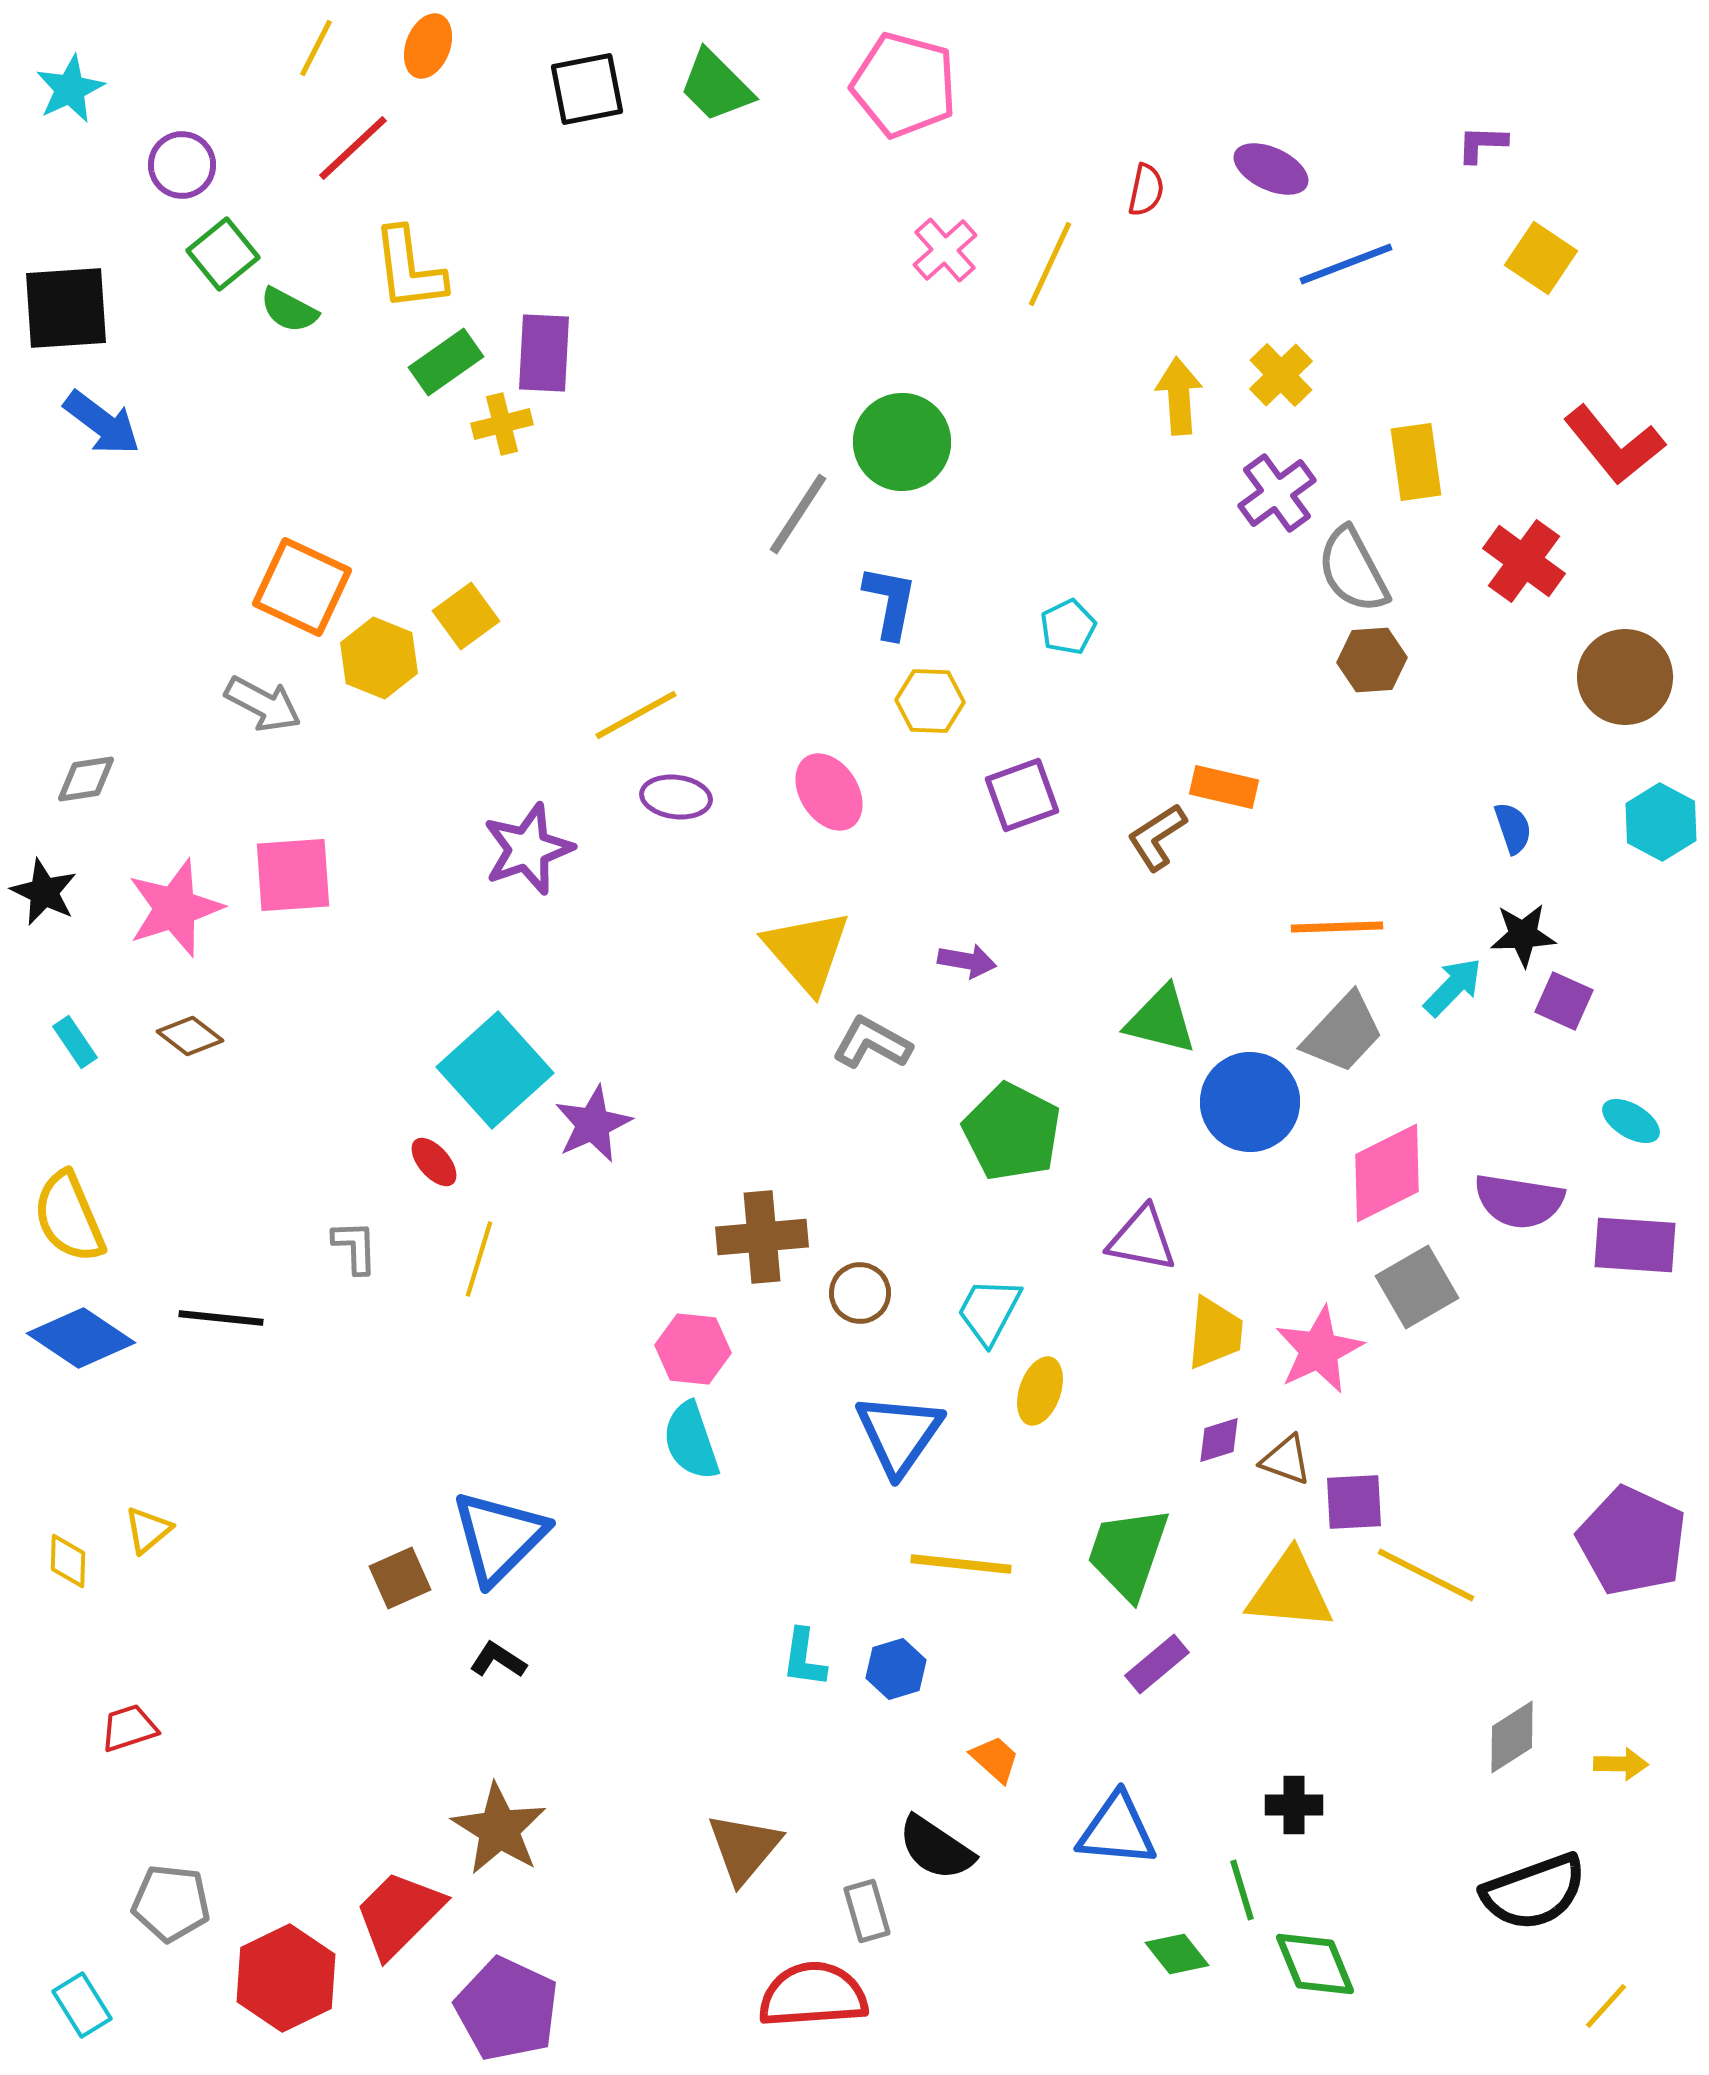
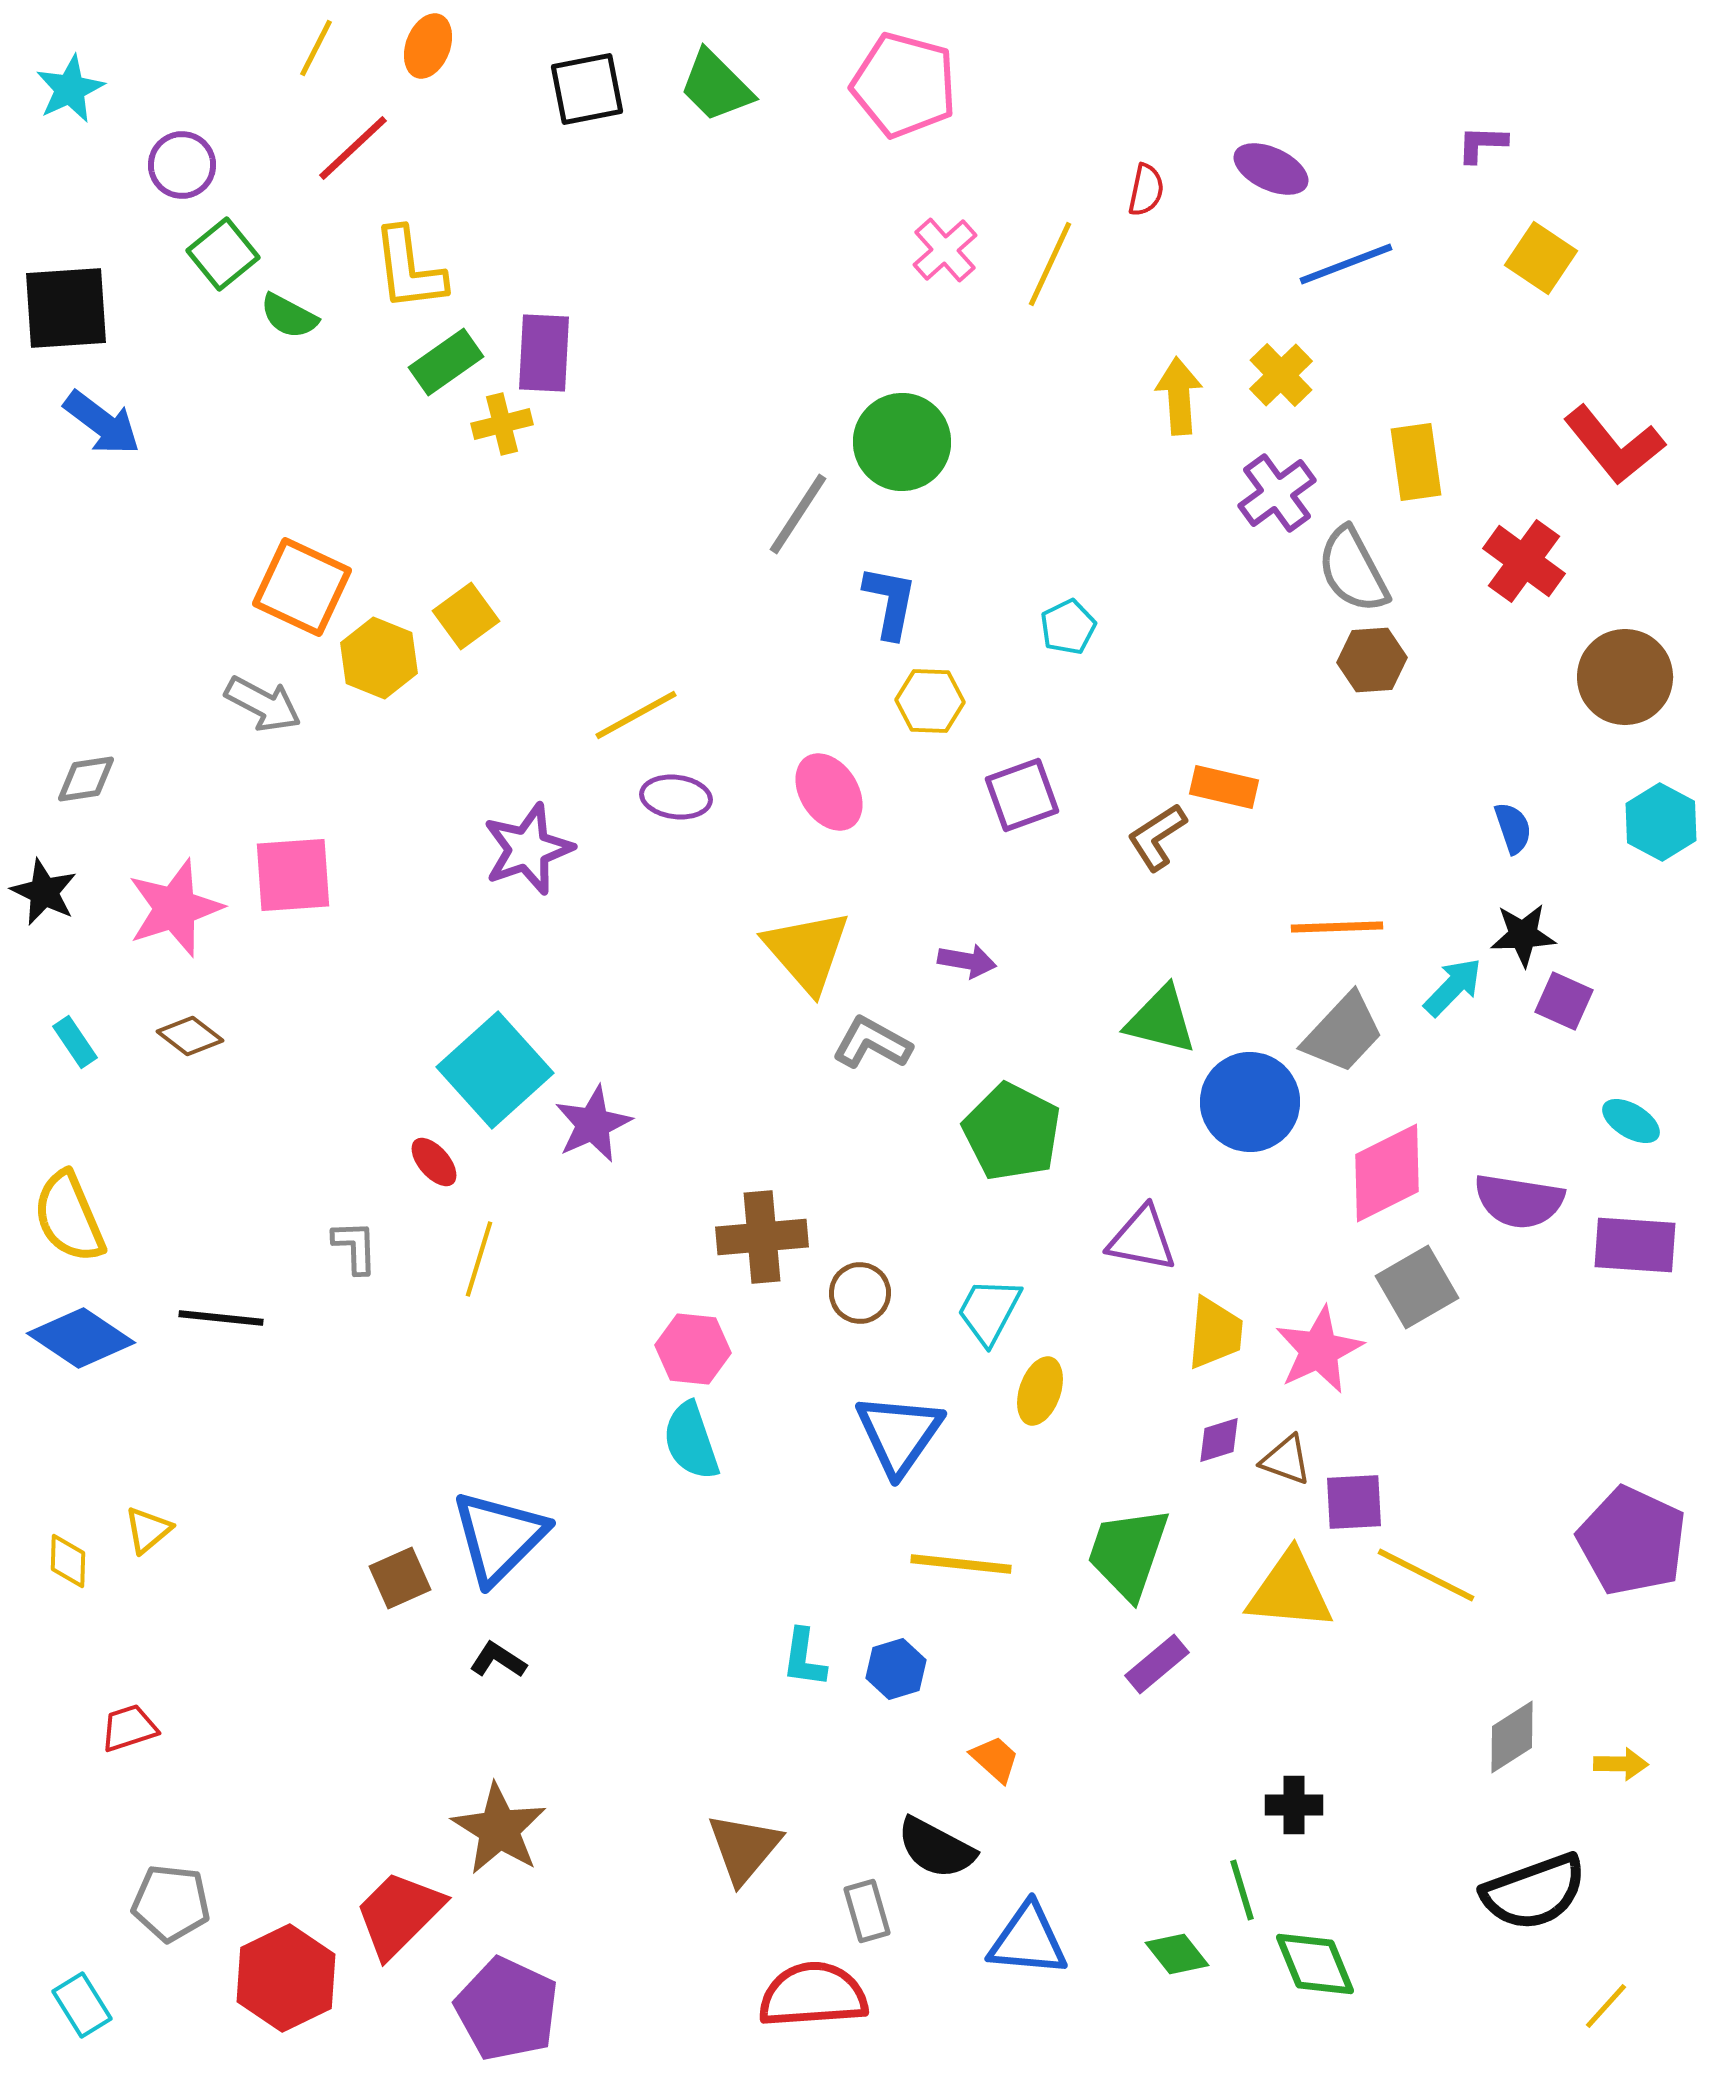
green semicircle at (289, 310): moved 6 px down
blue triangle at (1117, 1830): moved 89 px left, 110 px down
black semicircle at (936, 1848): rotated 6 degrees counterclockwise
